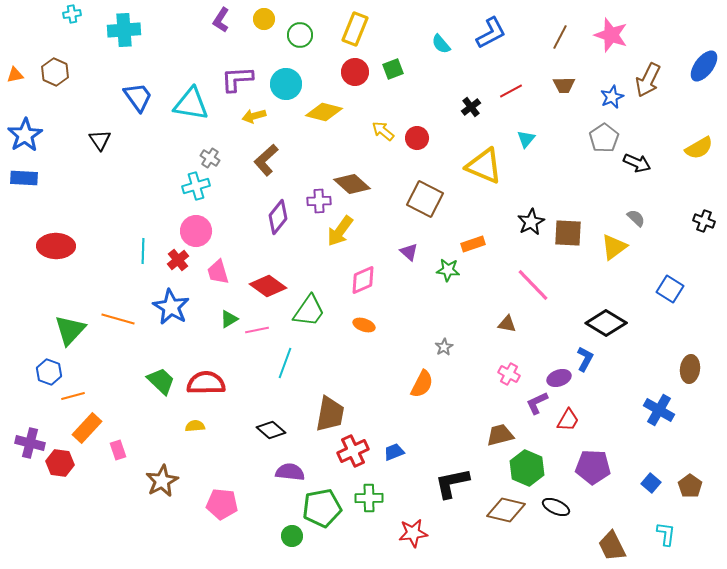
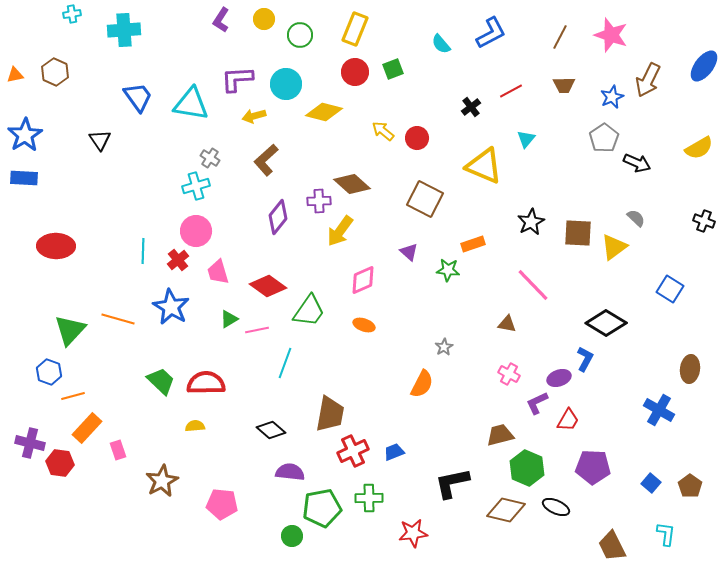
brown square at (568, 233): moved 10 px right
